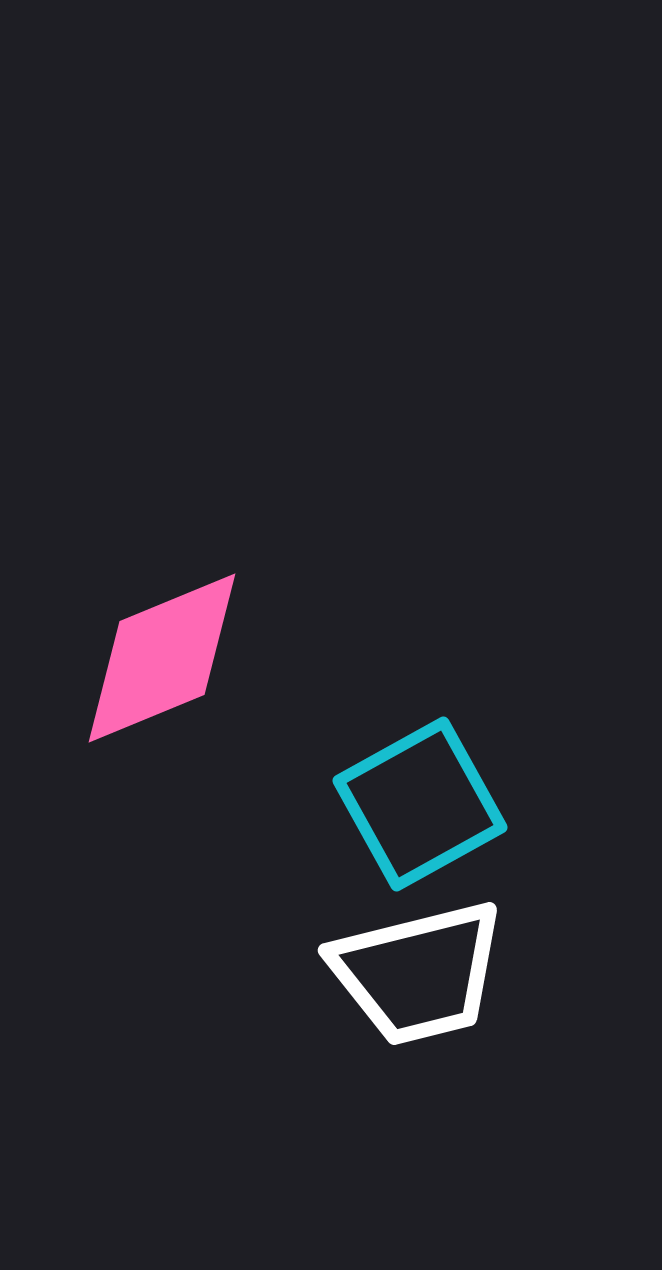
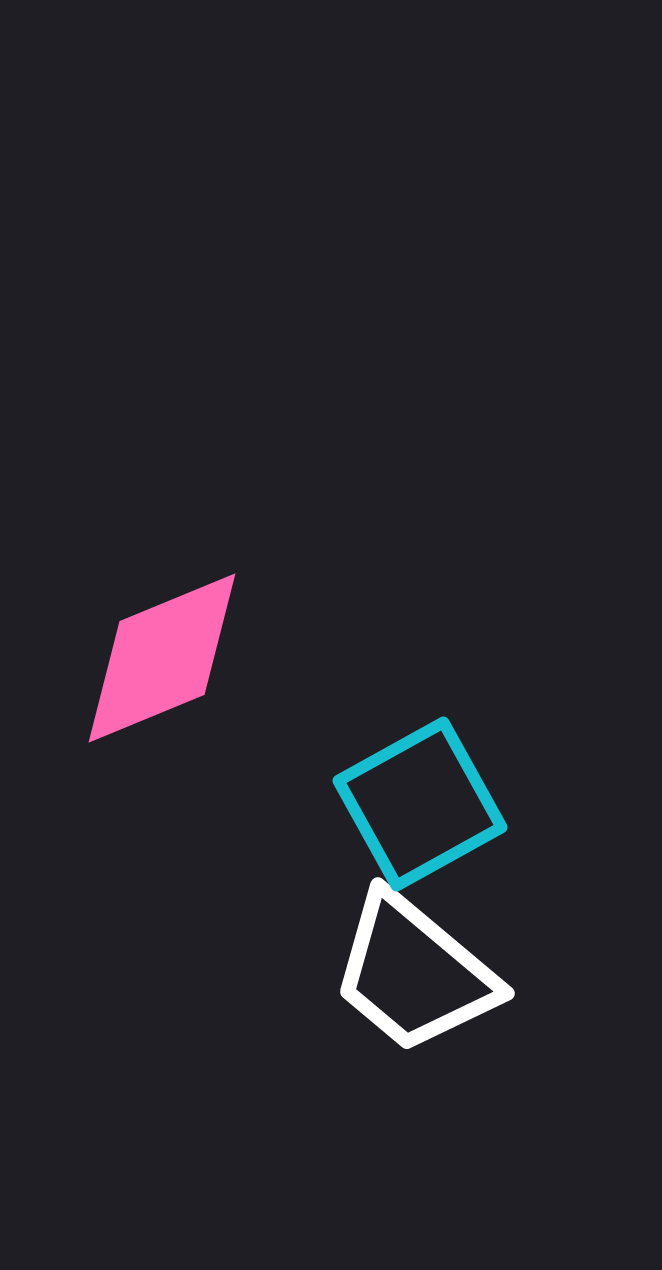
white trapezoid: moved 4 px left; rotated 54 degrees clockwise
